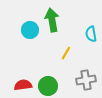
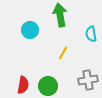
green arrow: moved 8 px right, 5 px up
yellow line: moved 3 px left
gray cross: moved 2 px right
red semicircle: rotated 108 degrees clockwise
